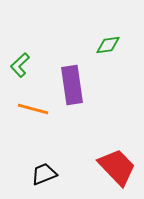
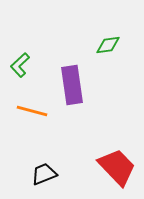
orange line: moved 1 px left, 2 px down
